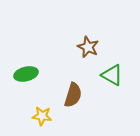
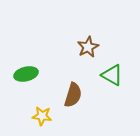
brown star: rotated 20 degrees clockwise
